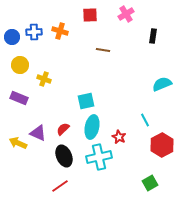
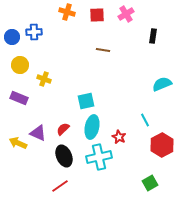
red square: moved 7 px right
orange cross: moved 7 px right, 19 px up
